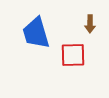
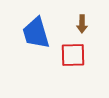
brown arrow: moved 8 px left
